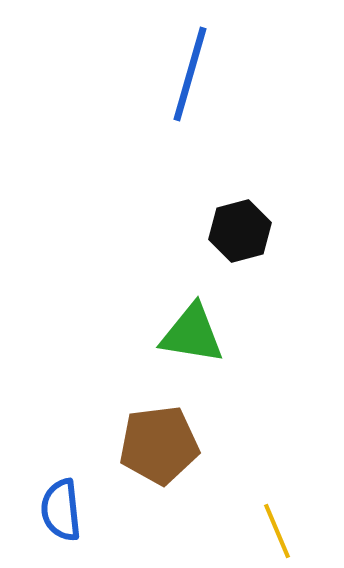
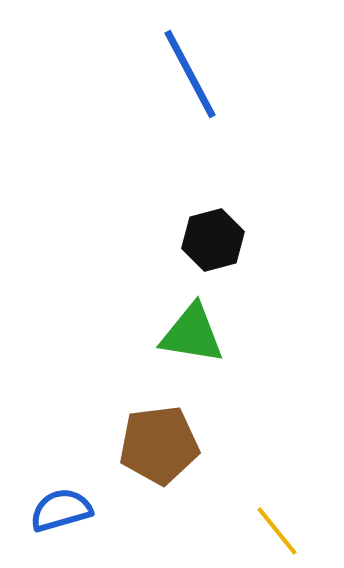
blue line: rotated 44 degrees counterclockwise
black hexagon: moved 27 px left, 9 px down
blue semicircle: rotated 80 degrees clockwise
yellow line: rotated 16 degrees counterclockwise
